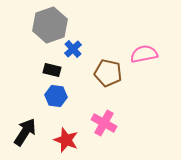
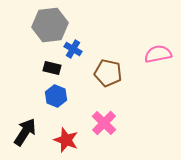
gray hexagon: rotated 12 degrees clockwise
blue cross: rotated 18 degrees counterclockwise
pink semicircle: moved 14 px right
black rectangle: moved 2 px up
blue hexagon: rotated 15 degrees clockwise
pink cross: rotated 15 degrees clockwise
